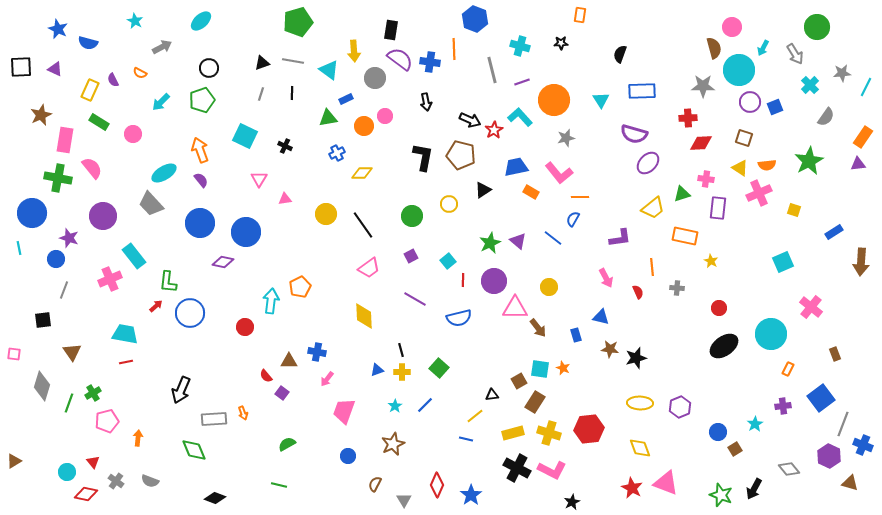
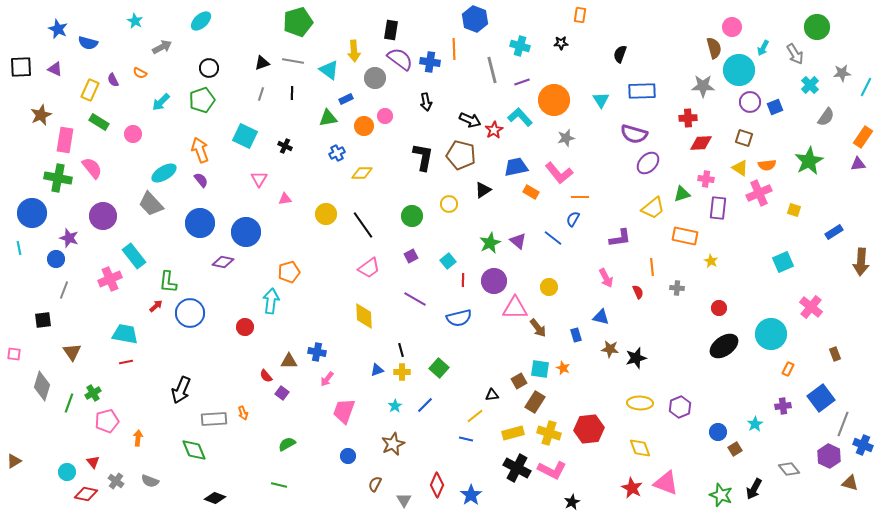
orange pentagon at (300, 287): moved 11 px left, 15 px up; rotated 10 degrees clockwise
